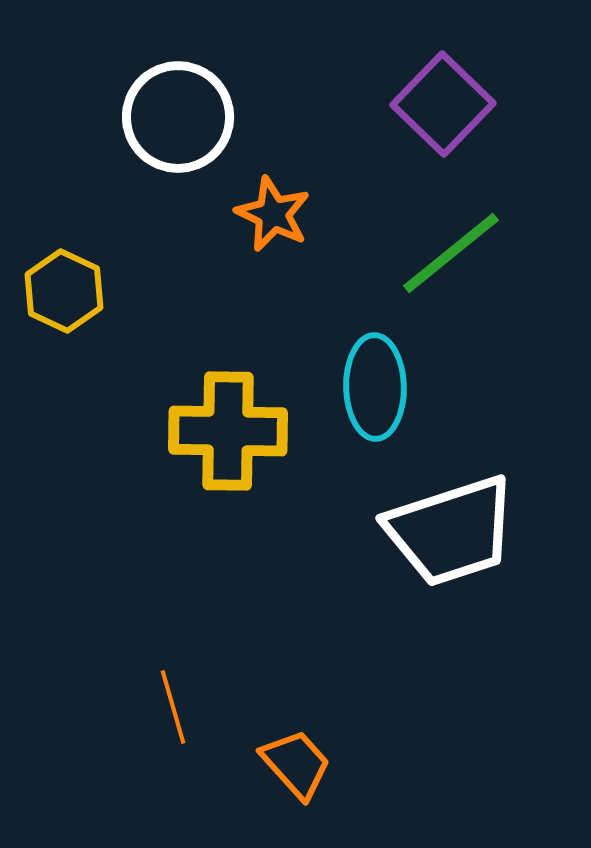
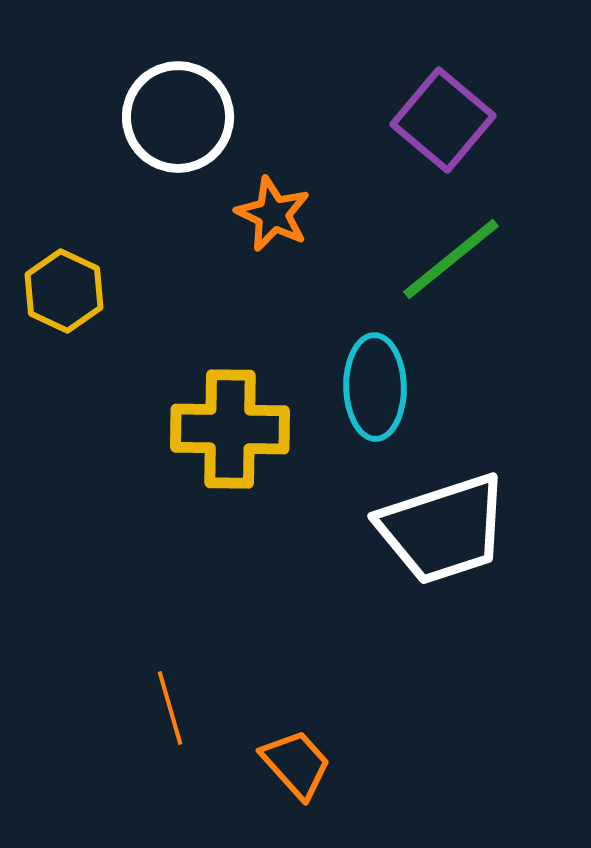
purple square: moved 16 px down; rotated 4 degrees counterclockwise
green line: moved 6 px down
yellow cross: moved 2 px right, 2 px up
white trapezoid: moved 8 px left, 2 px up
orange line: moved 3 px left, 1 px down
